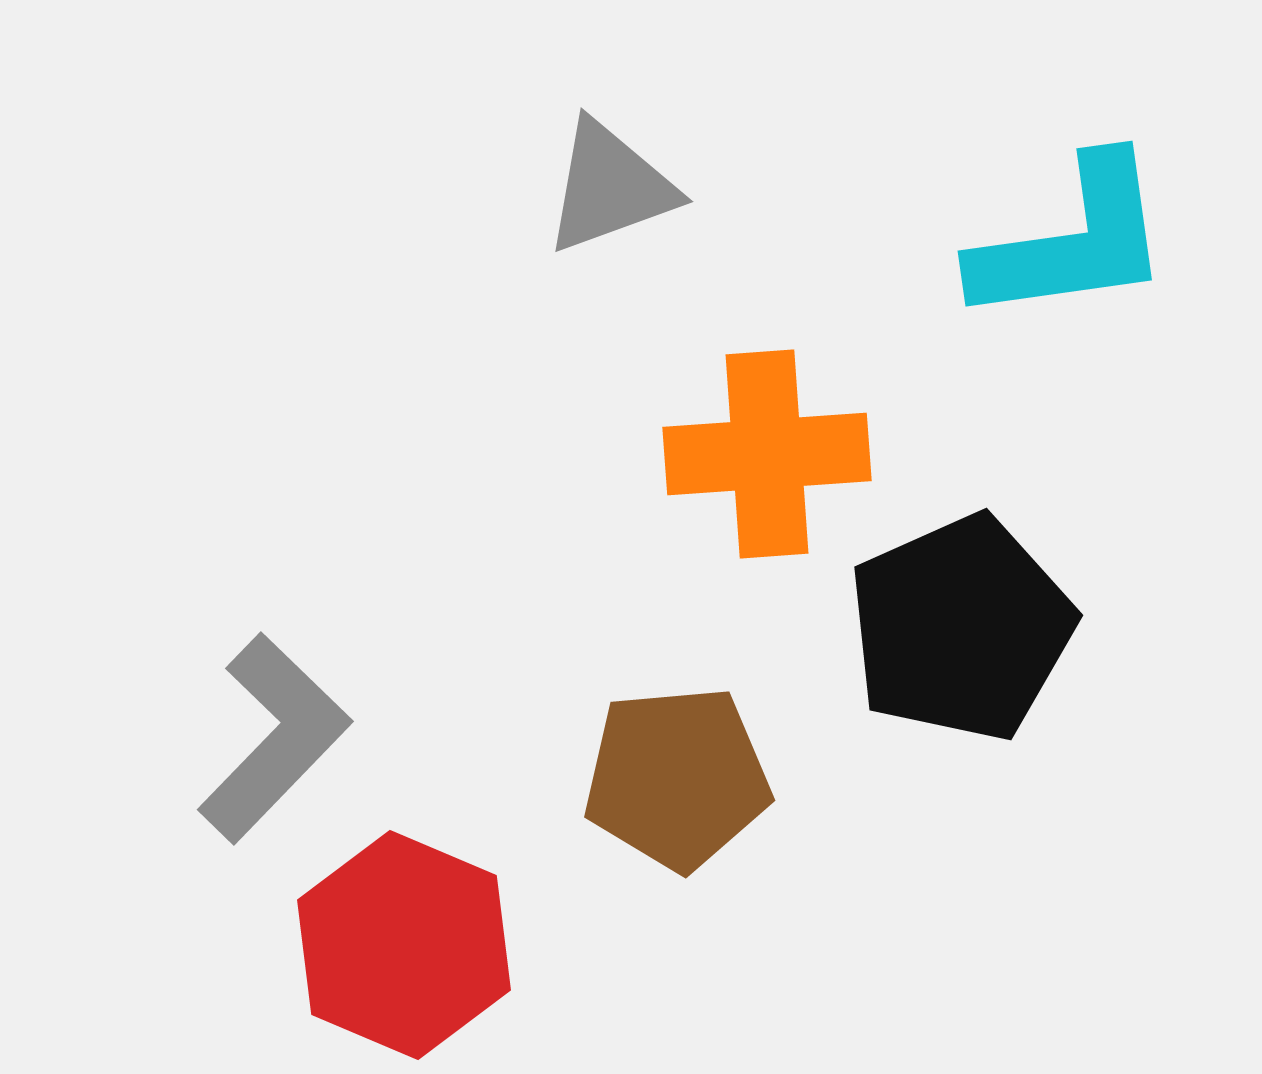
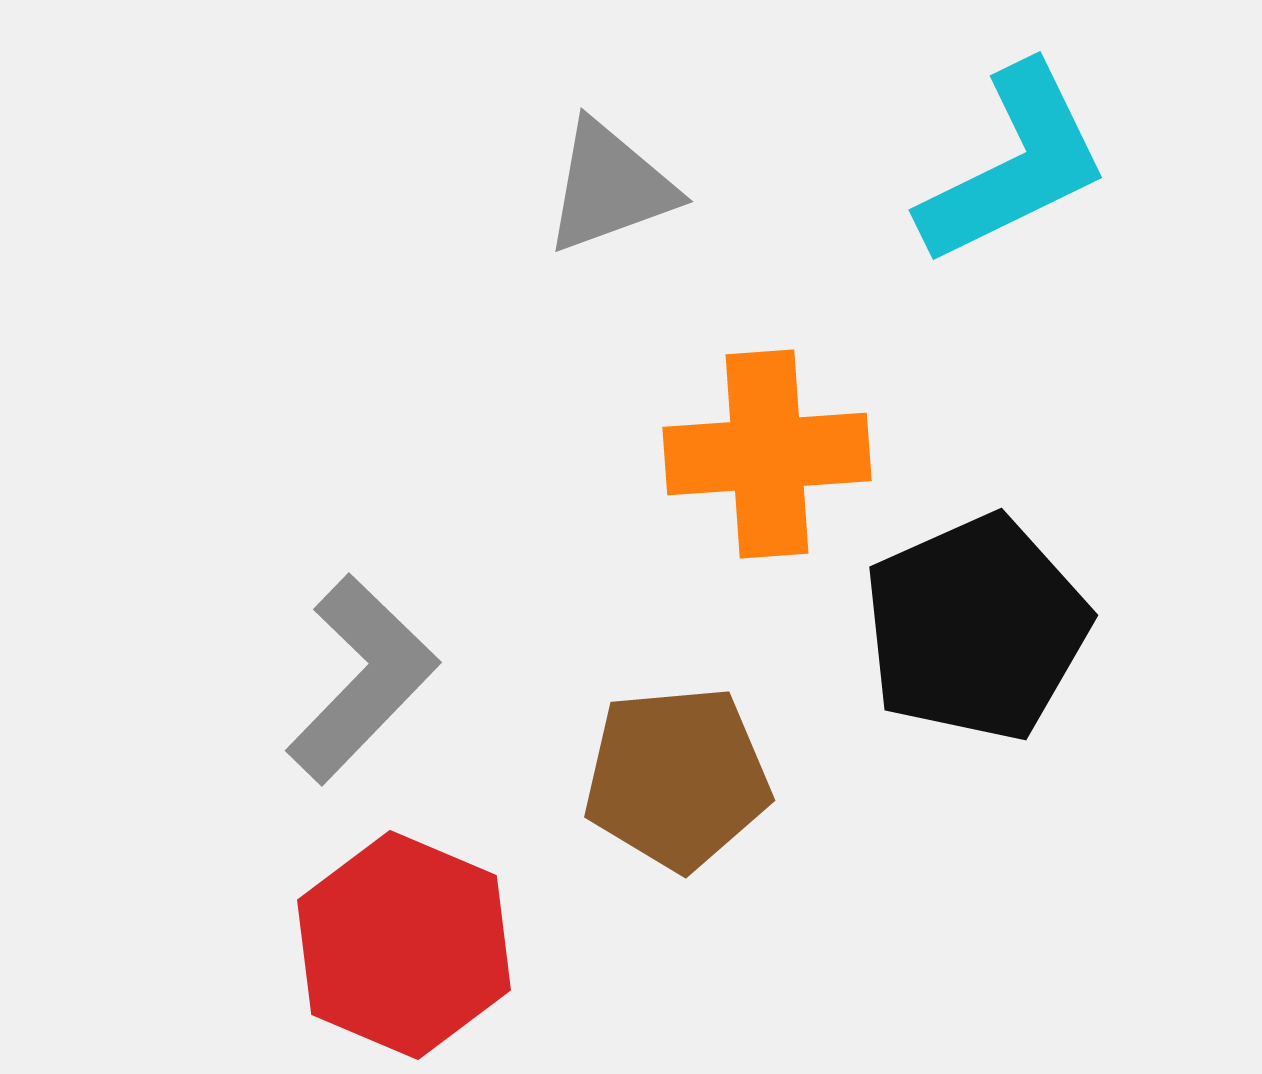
cyan L-shape: moved 58 px left, 76 px up; rotated 18 degrees counterclockwise
black pentagon: moved 15 px right
gray L-shape: moved 88 px right, 59 px up
